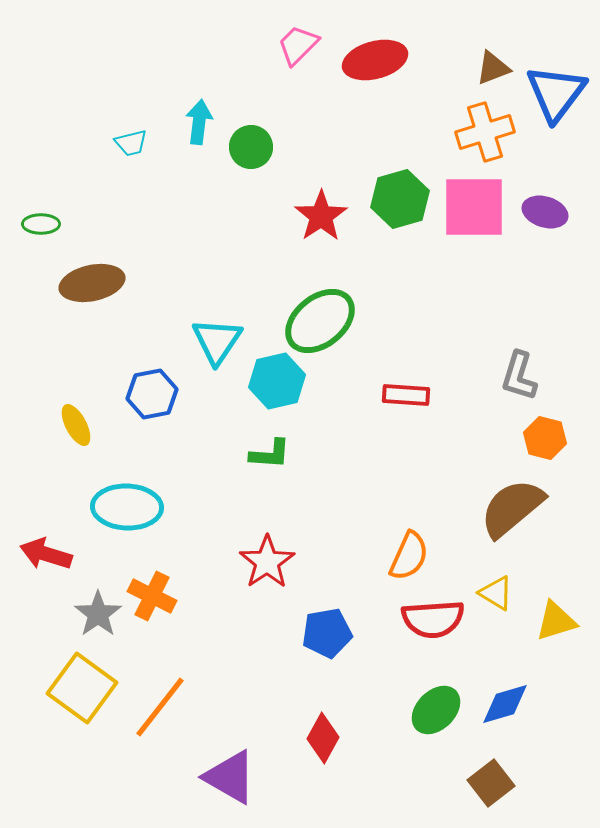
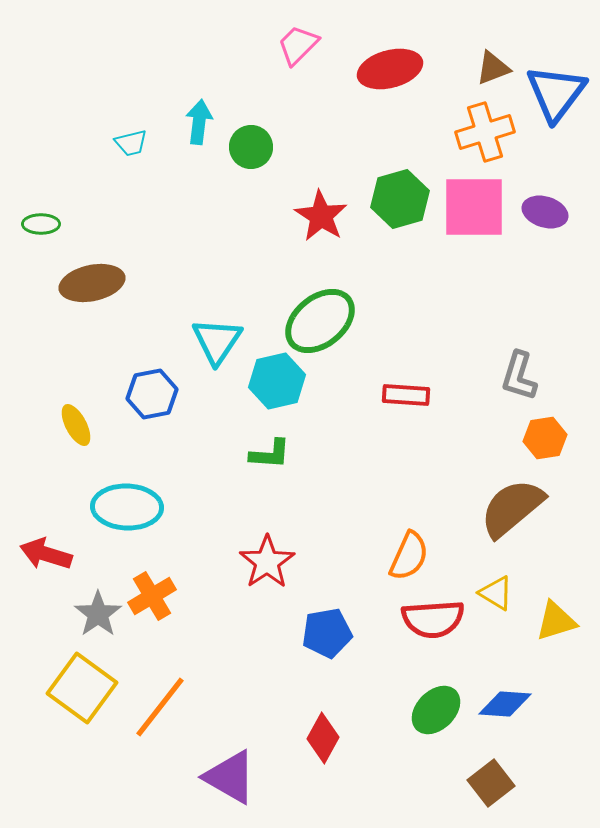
red ellipse at (375, 60): moved 15 px right, 9 px down
red star at (321, 216): rotated 6 degrees counterclockwise
orange hexagon at (545, 438): rotated 24 degrees counterclockwise
orange cross at (152, 596): rotated 33 degrees clockwise
blue diamond at (505, 704): rotated 20 degrees clockwise
